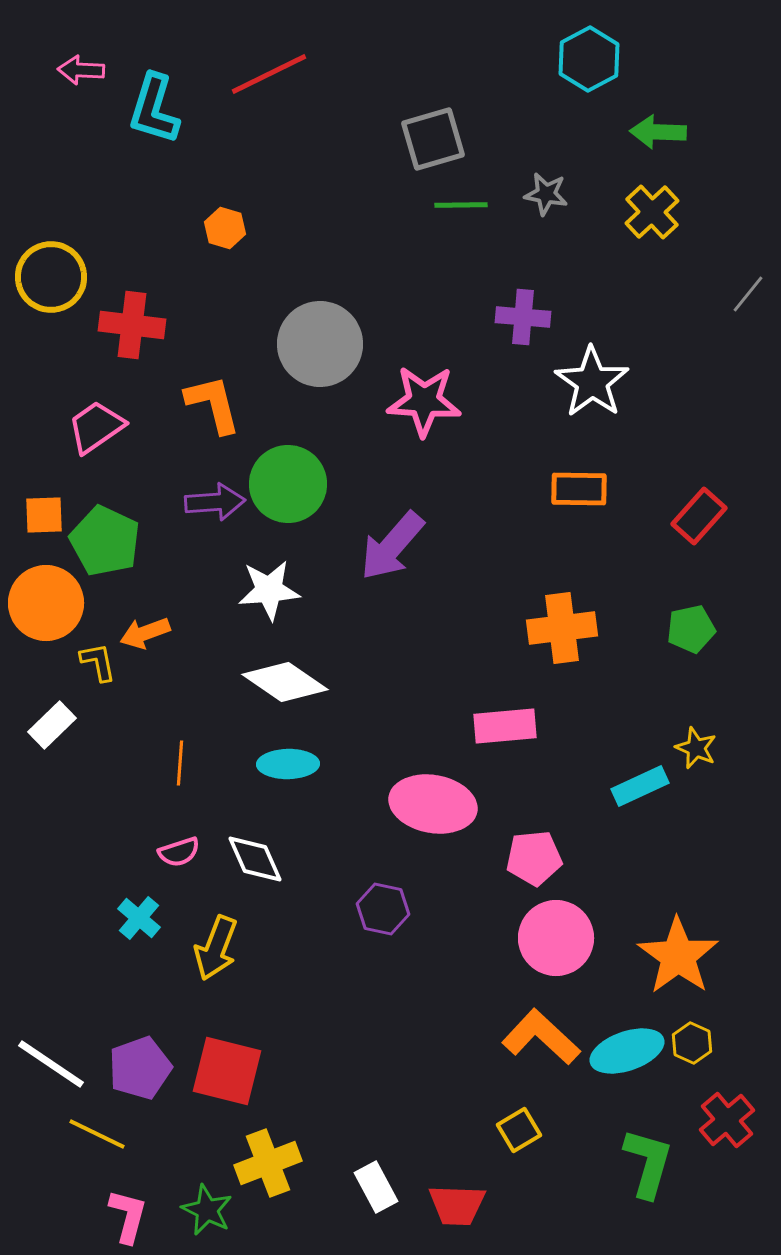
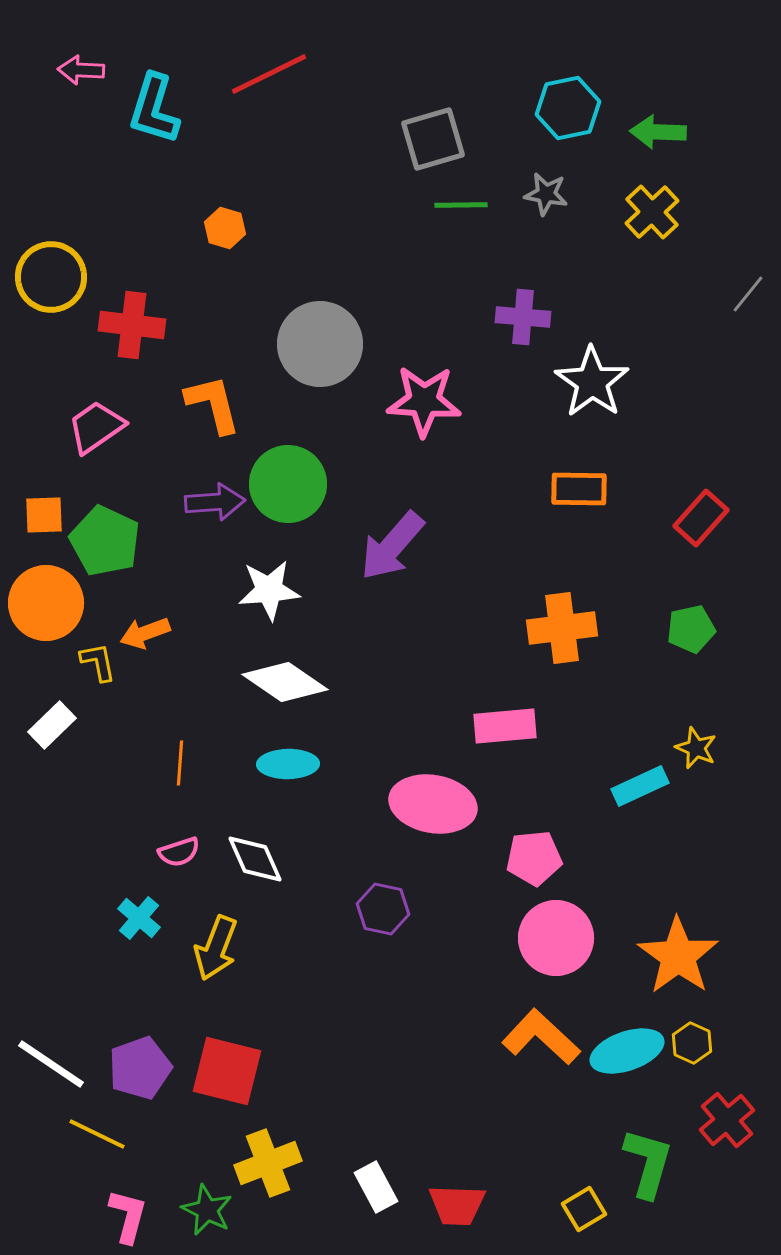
cyan hexagon at (589, 59): moved 21 px left, 49 px down; rotated 16 degrees clockwise
red rectangle at (699, 516): moved 2 px right, 2 px down
yellow square at (519, 1130): moved 65 px right, 79 px down
